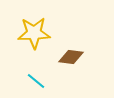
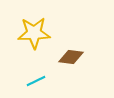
cyan line: rotated 66 degrees counterclockwise
